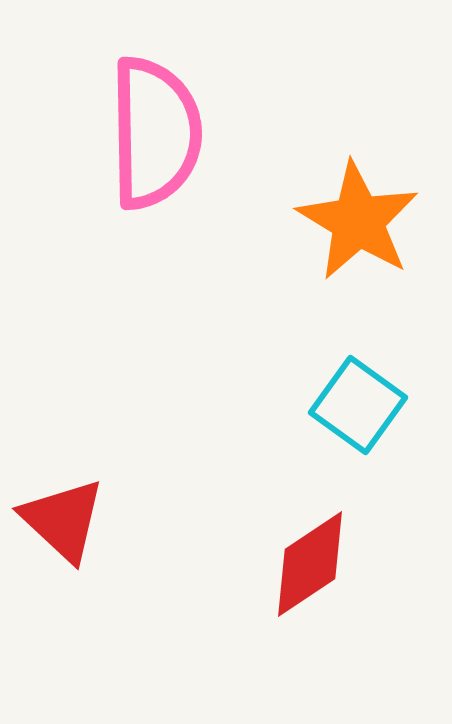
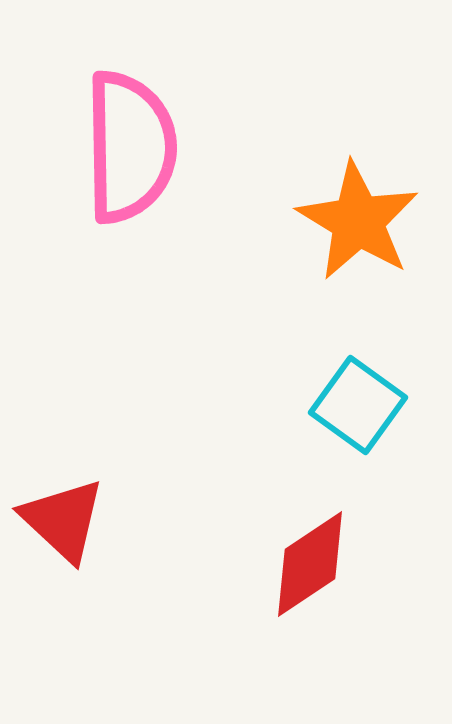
pink semicircle: moved 25 px left, 14 px down
